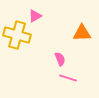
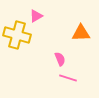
pink triangle: moved 1 px right
orange triangle: moved 1 px left
